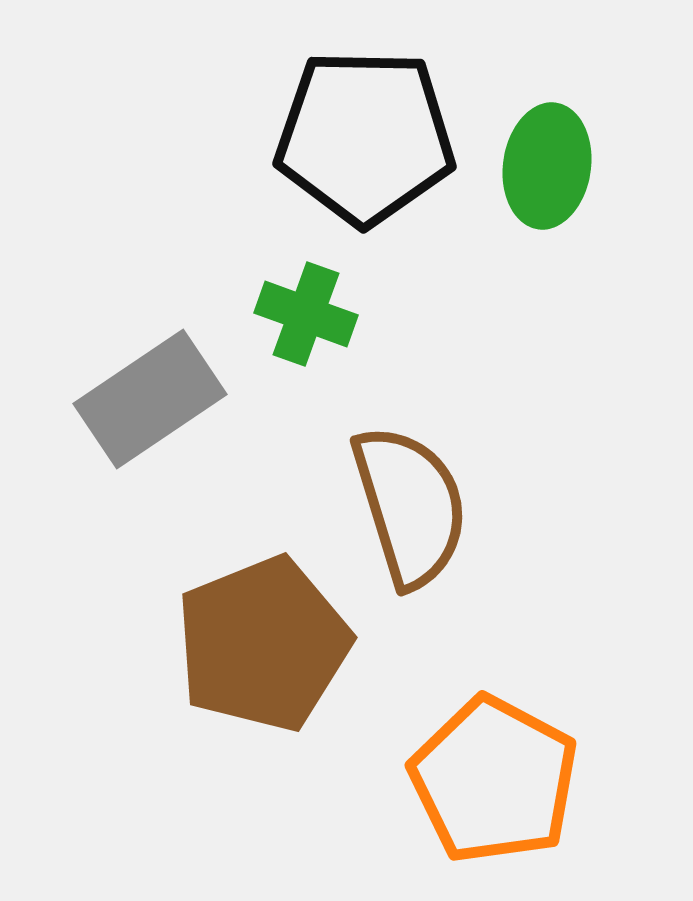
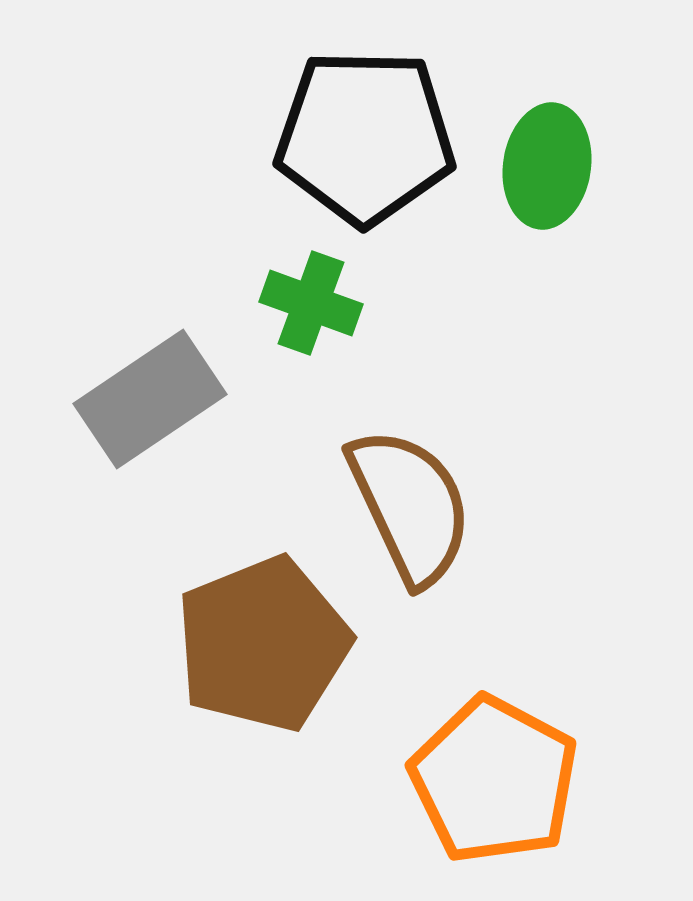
green cross: moved 5 px right, 11 px up
brown semicircle: rotated 8 degrees counterclockwise
